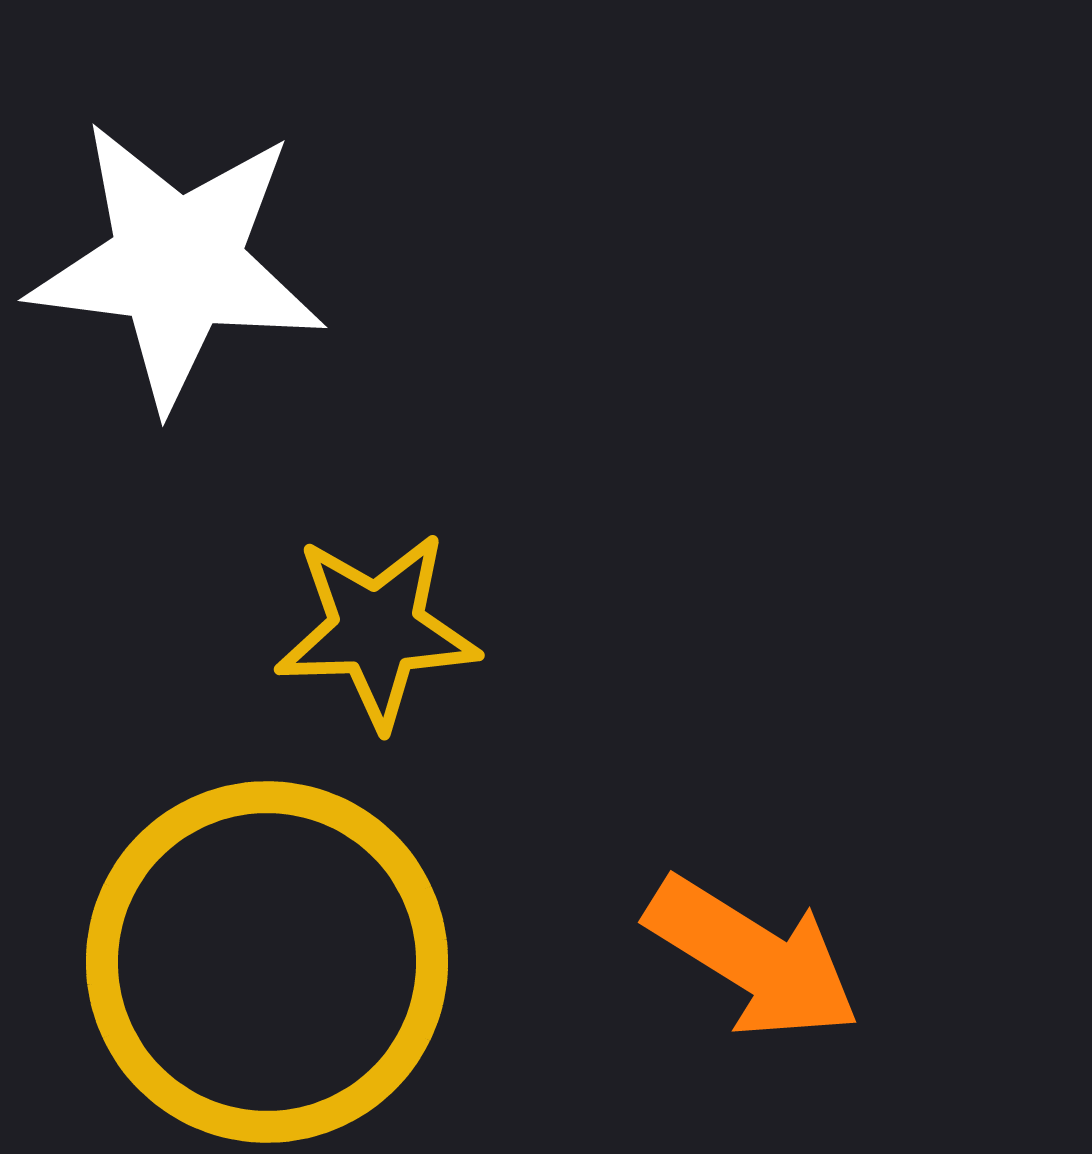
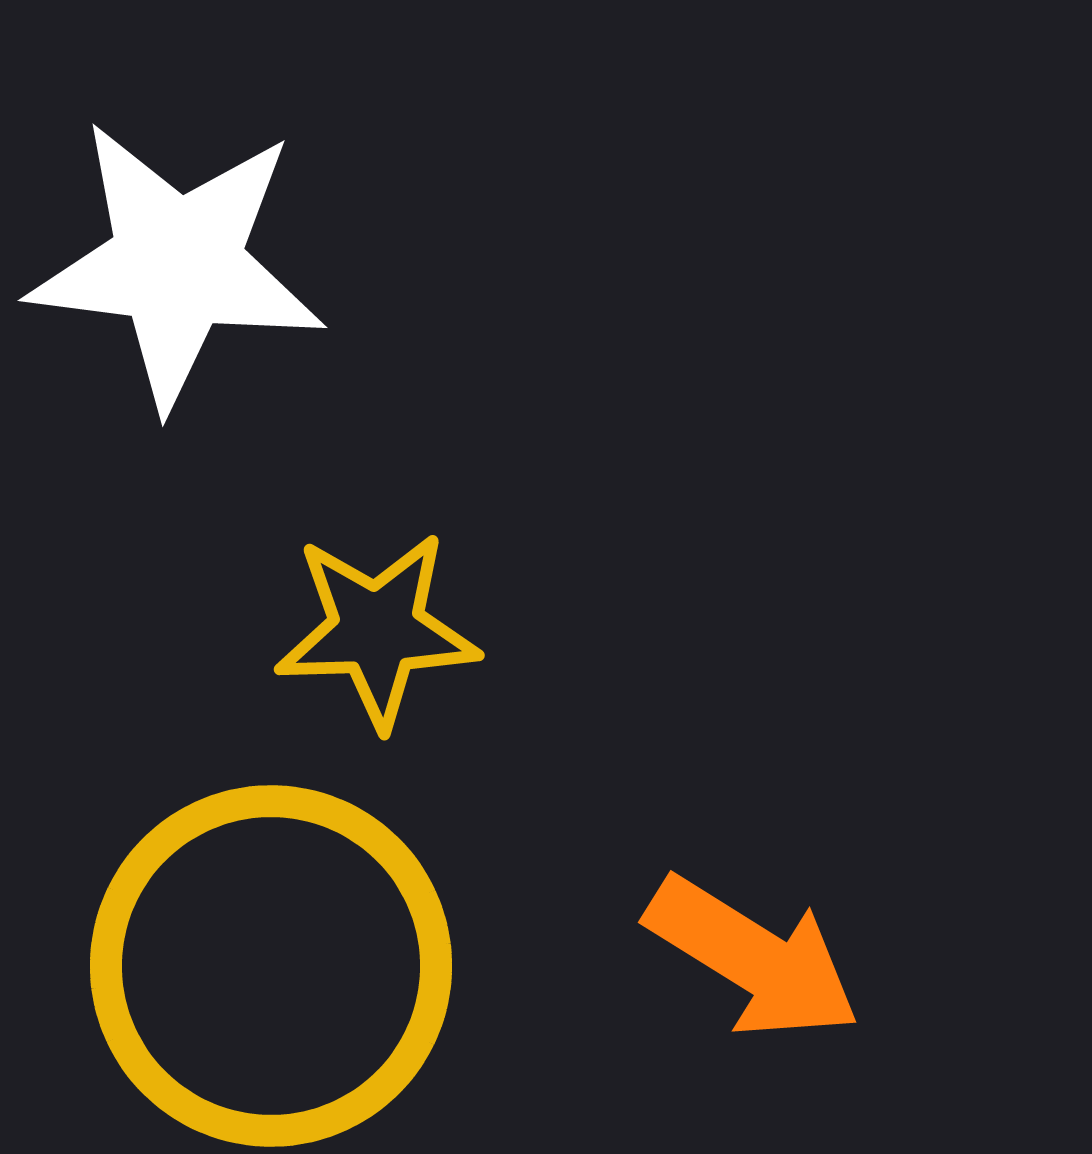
yellow circle: moved 4 px right, 4 px down
